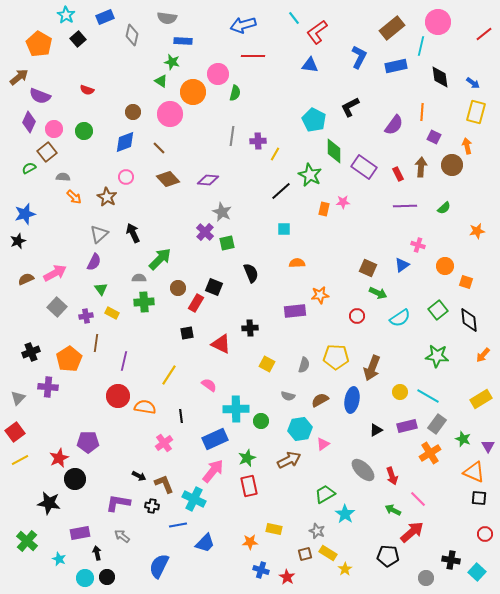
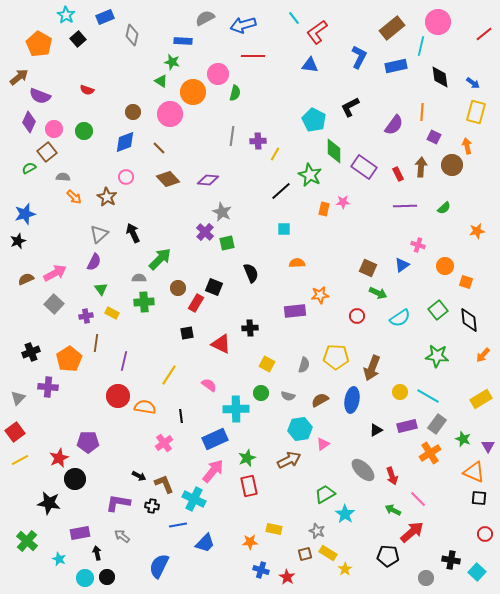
gray semicircle at (167, 18): moved 38 px right; rotated 144 degrees clockwise
gray square at (57, 307): moved 3 px left, 3 px up
green circle at (261, 421): moved 28 px up
